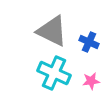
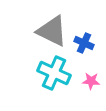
blue cross: moved 5 px left, 1 px down
pink star: rotated 12 degrees clockwise
